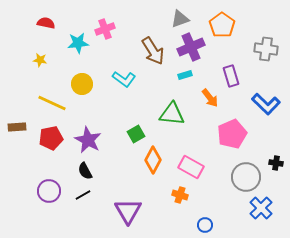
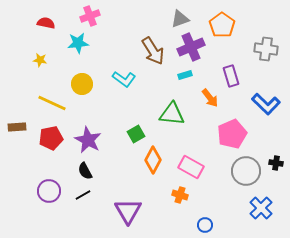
pink cross: moved 15 px left, 13 px up
gray circle: moved 6 px up
